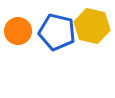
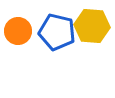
yellow hexagon: rotated 8 degrees counterclockwise
